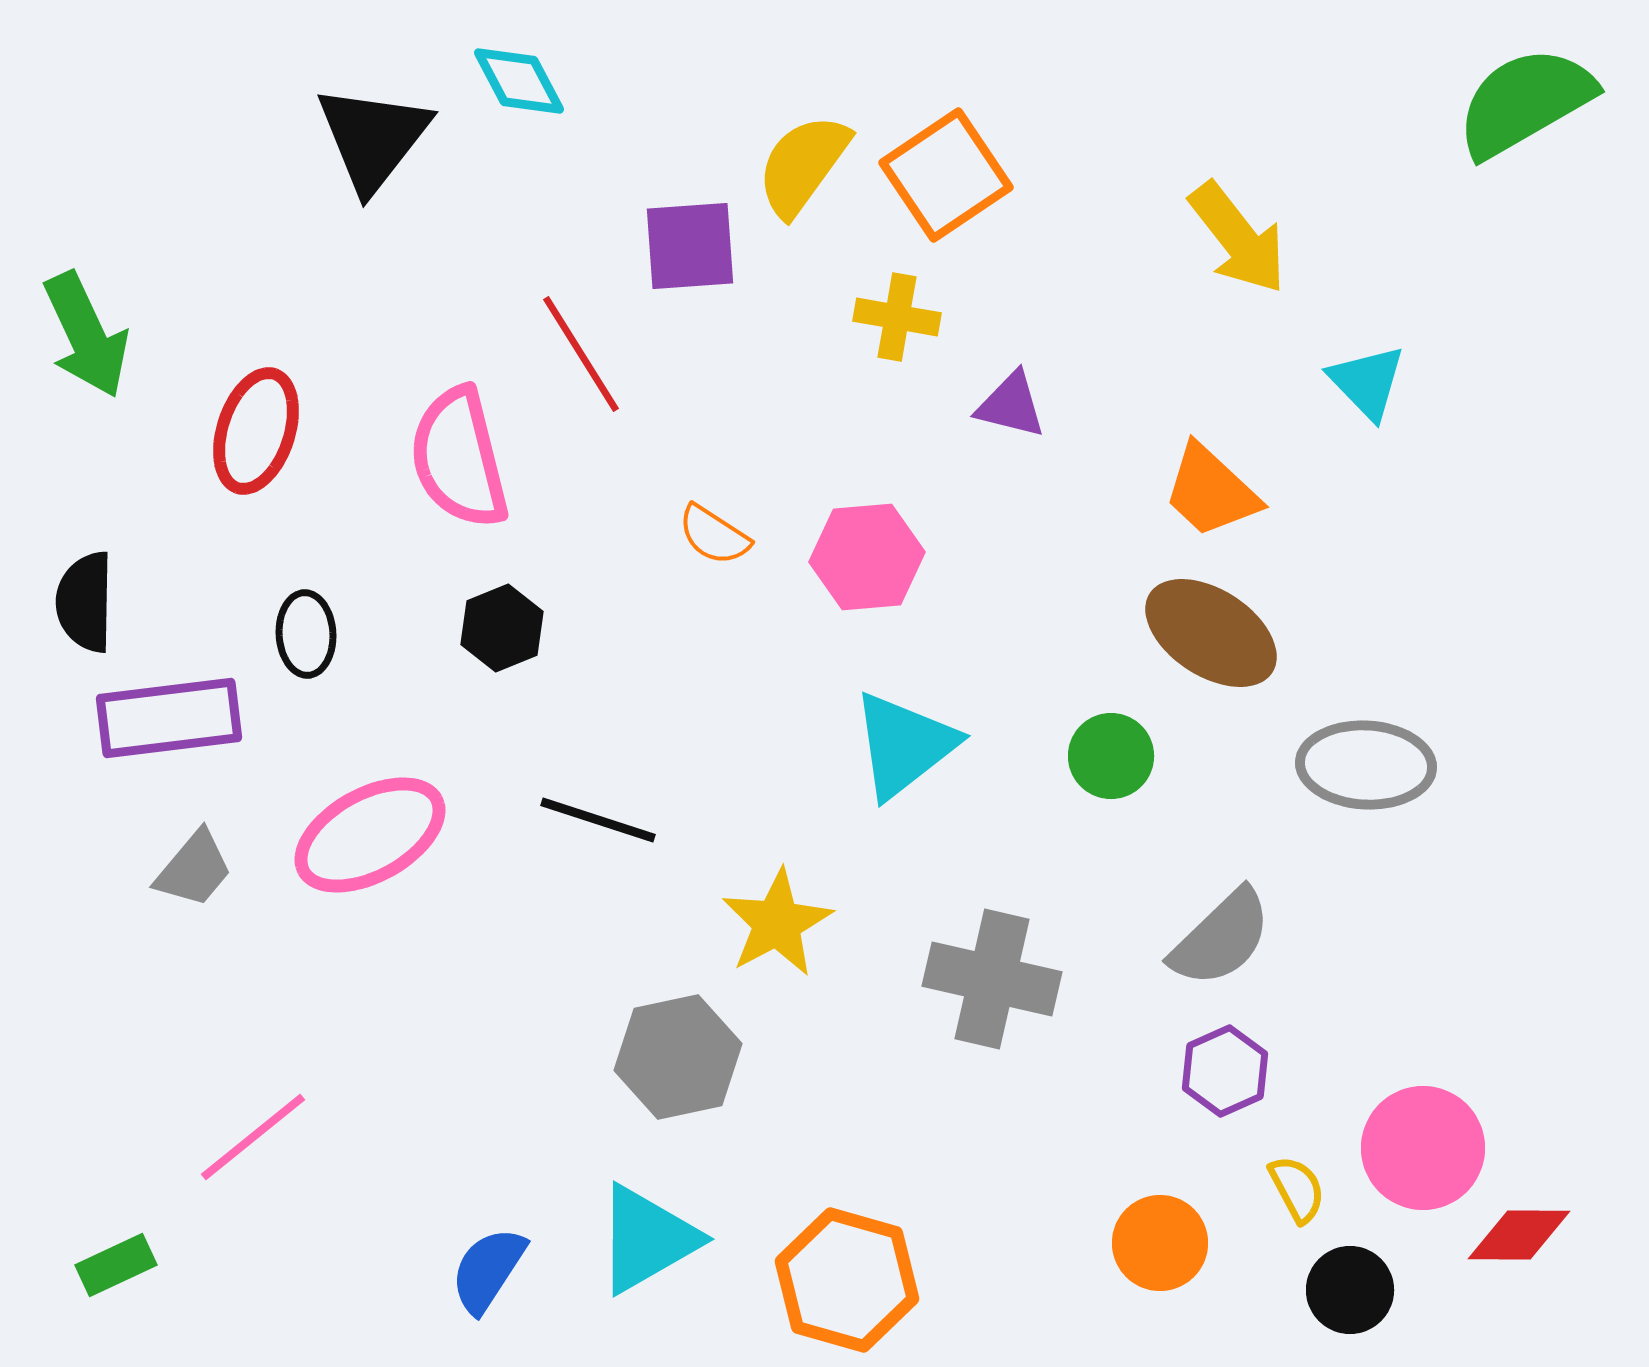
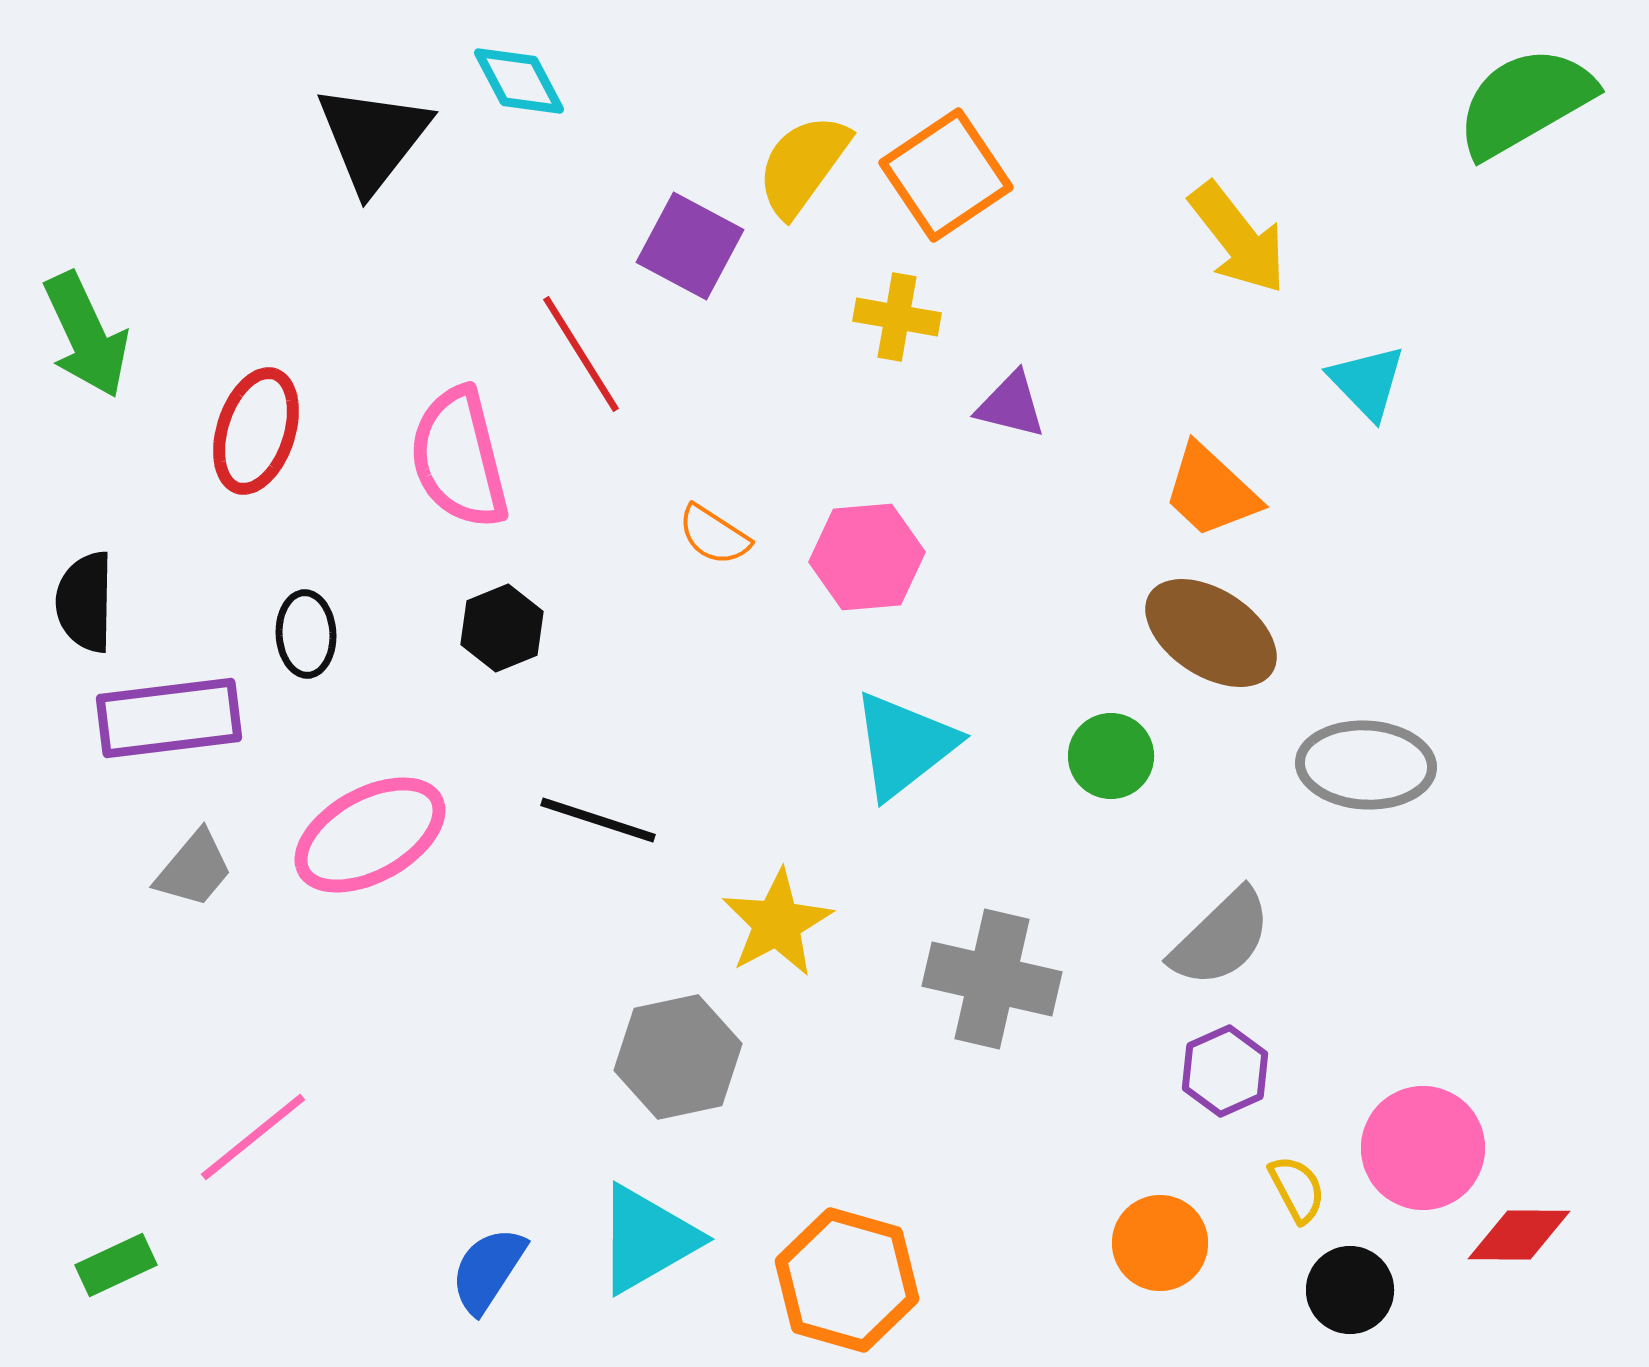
purple square at (690, 246): rotated 32 degrees clockwise
